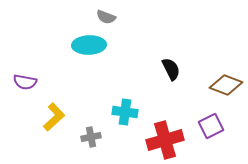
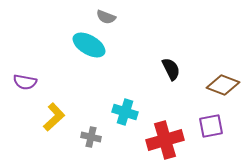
cyan ellipse: rotated 32 degrees clockwise
brown diamond: moved 3 px left
cyan cross: rotated 10 degrees clockwise
purple square: rotated 15 degrees clockwise
gray cross: rotated 24 degrees clockwise
